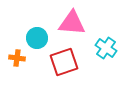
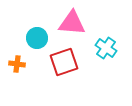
orange cross: moved 6 px down
